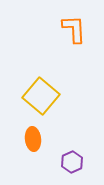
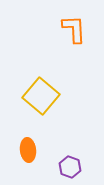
orange ellipse: moved 5 px left, 11 px down
purple hexagon: moved 2 px left, 5 px down; rotated 15 degrees counterclockwise
